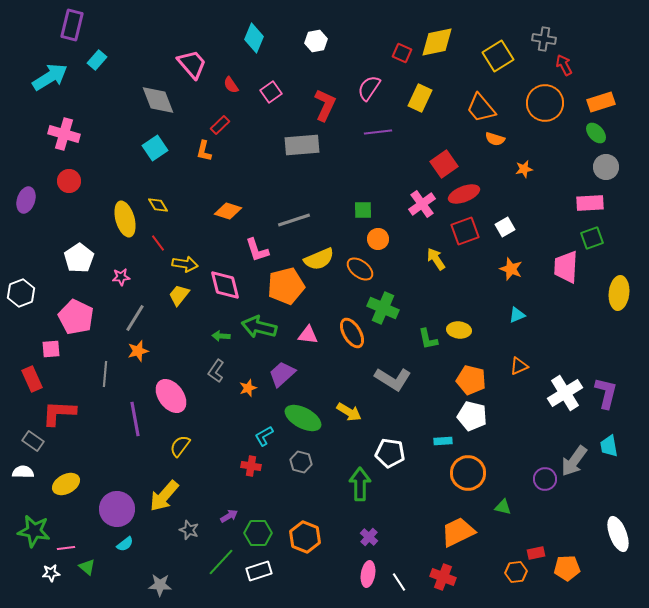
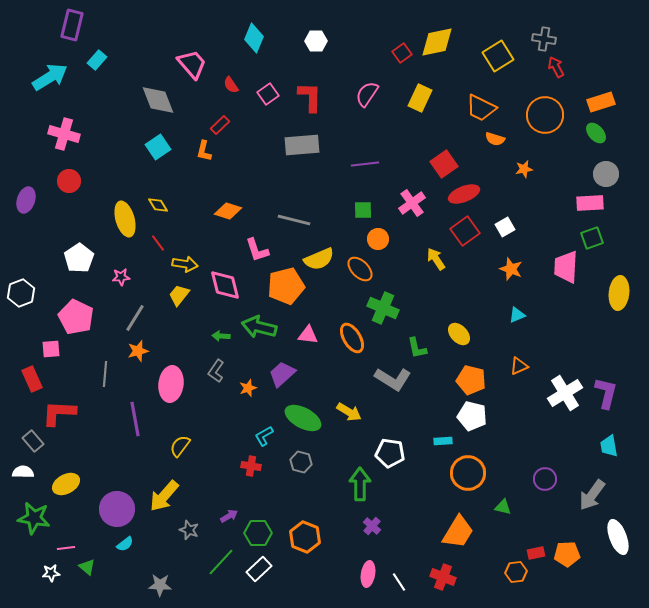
white hexagon at (316, 41): rotated 10 degrees clockwise
red square at (402, 53): rotated 30 degrees clockwise
red arrow at (564, 65): moved 8 px left, 2 px down
pink semicircle at (369, 88): moved 2 px left, 6 px down
pink square at (271, 92): moved 3 px left, 2 px down
orange circle at (545, 103): moved 12 px down
red L-shape at (325, 105): moved 15 px left, 8 px up; rotated 24 degrees counterclockwise
orange trapezoid at (481, 108): rotated 24 degrees counterclockwise
purple line at (378, 132): moved 13 px left, 32 px down
cyan square at (155, 148): moved 3 px right, 1 px up
gray circle at (606, 167): moved 7 px down
pink cross at (422, 204): moved 10 px left, 1 px up
gray line at (294, 220): rotated 32 degrees clockwise
red square at (465, 231): rotated 16 degrees counterclockwise
orange ellipse at (360, 269): rotated 8 degrees clockwise
yellow ellipse at (459, 330): moved 4 px down; rotated 40 degrees clockwise
orange ellipse at (352, 333): moved 5 px down
green L-shape at (428, 339): moved 11 px left, 9 px down
pink ellipse at (171, 396): moved 12 px up; rotated 44 degrees clockwise
gray rectangle at (33, 441): rotated 15 degrees clockwise
gray arrow at (574, 461): moved 18 px right, 34 px down
green star at (34, 531): moved 13 px up
orange trapezoid at (458, 532): rotated 147 degrees clockwise
white ellipse at (618, 534): moved 3 px down
purple cross at (369, 537): moved 3 px right, 11 px up
orange pentagon at (567, 568): moved 14 px up
white rectangle at (259, 571): moved 2 px up; rotated 25 degrees counterclockwise
